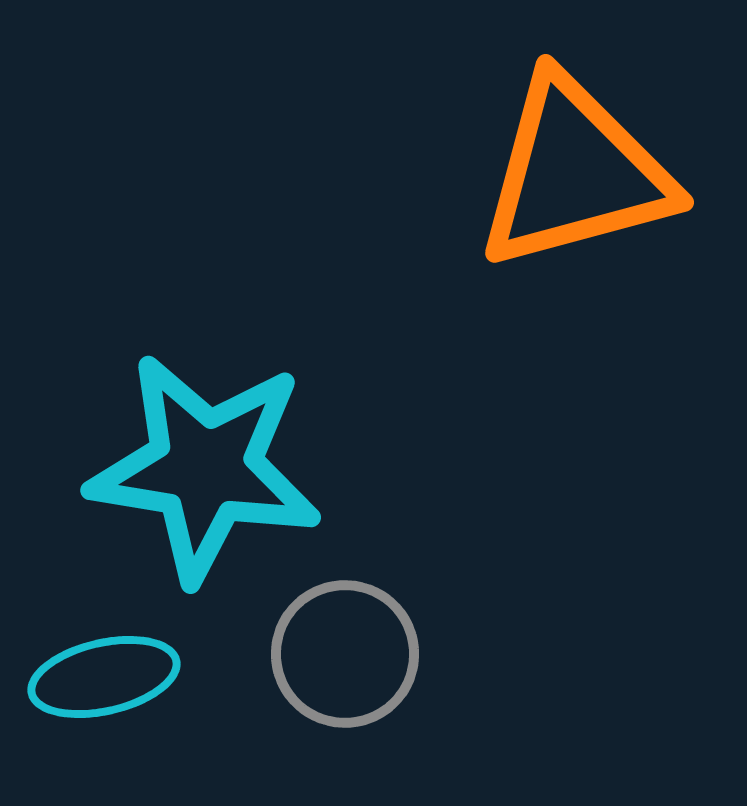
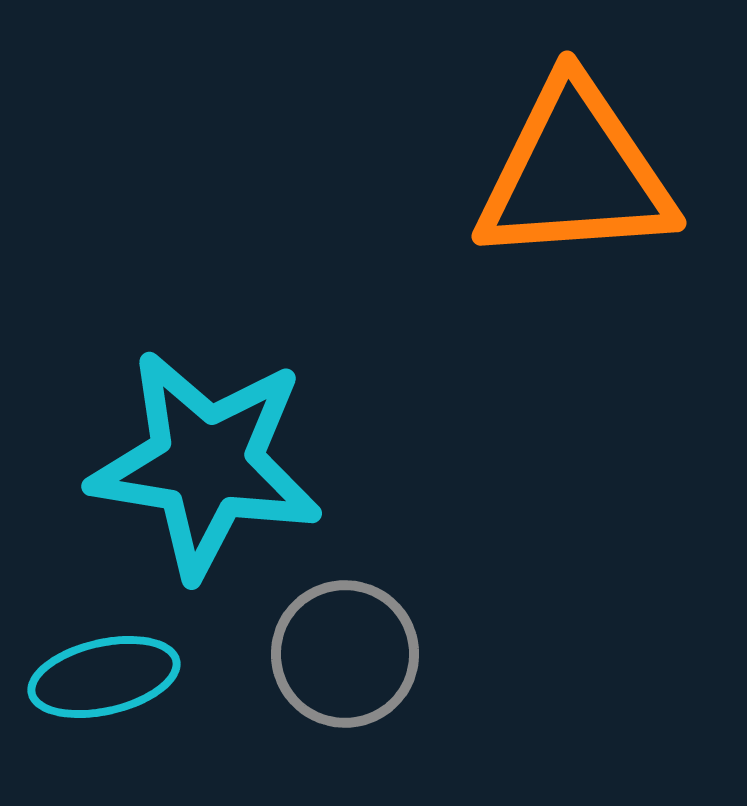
orange triangle: rotated 11 degrees clockwise
cyan star: moved 1 px right, 4 px up
